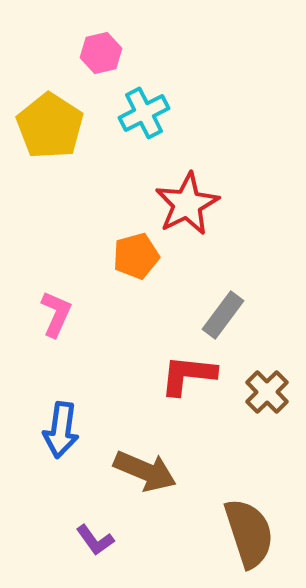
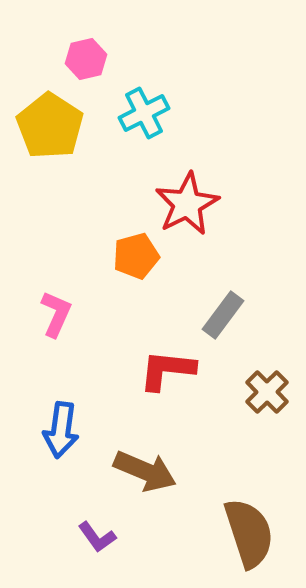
pink hexagon: moved 15 px left, 6 px down
red L-shape: moved 21 px left, 5 px up
purple L-shape: moved 2 px right, 3 px up
